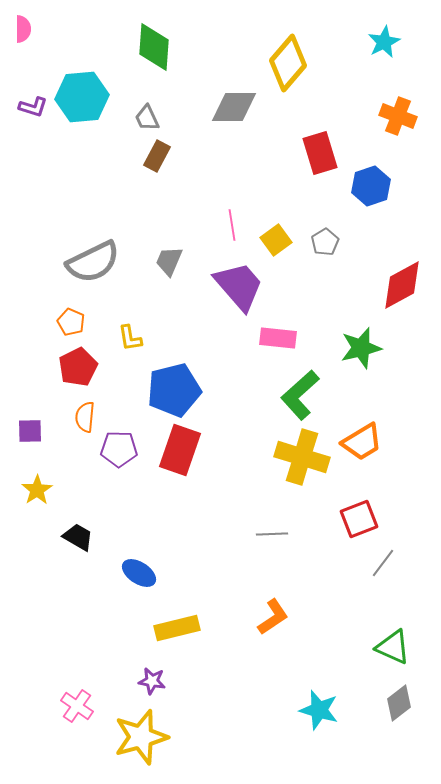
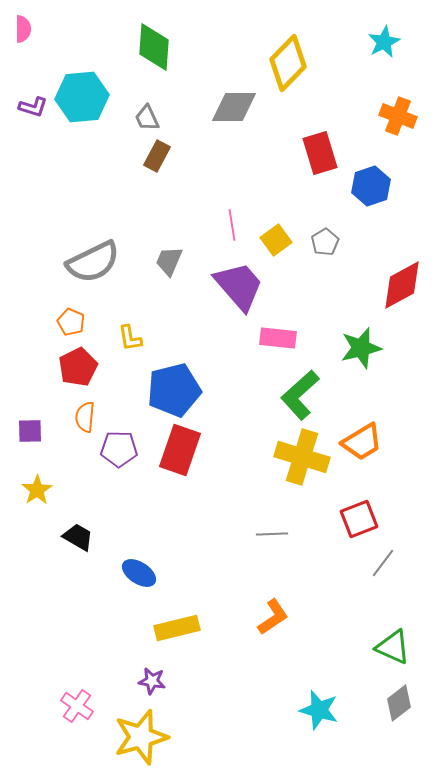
yellow diamond at (288, 63): rotated 4 degrees clockwise
